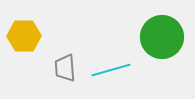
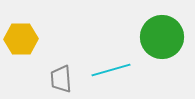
yellow hexagon: moved 3 px left, 3 px down
gray trapezoid: moved 4 px left, 11 px down
